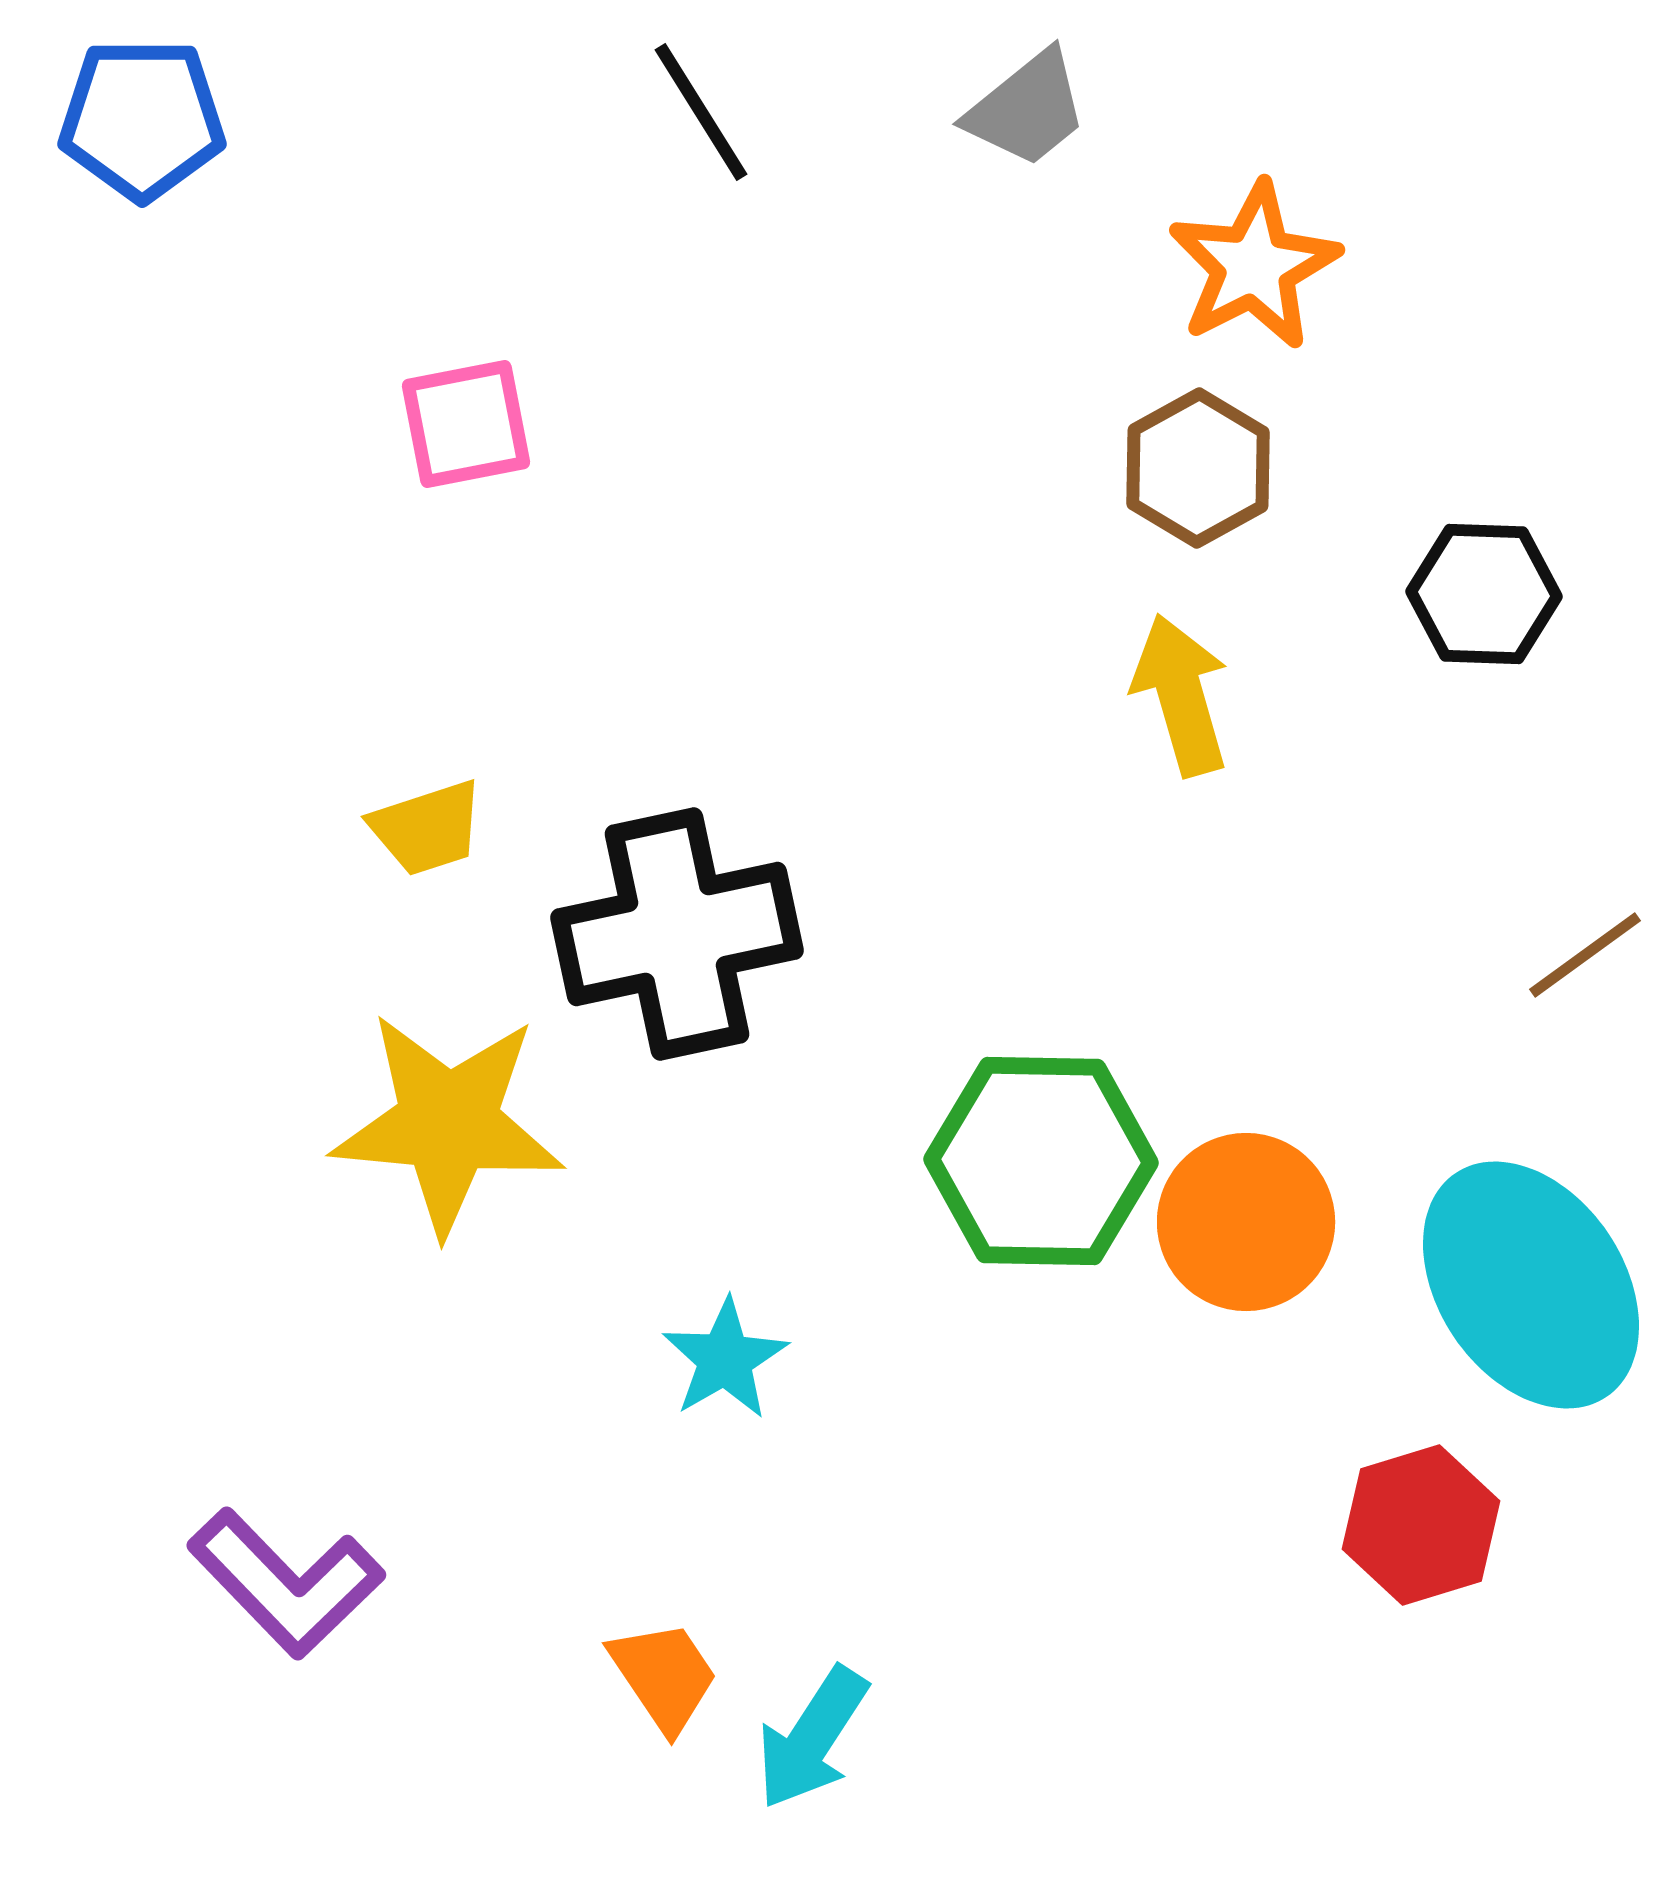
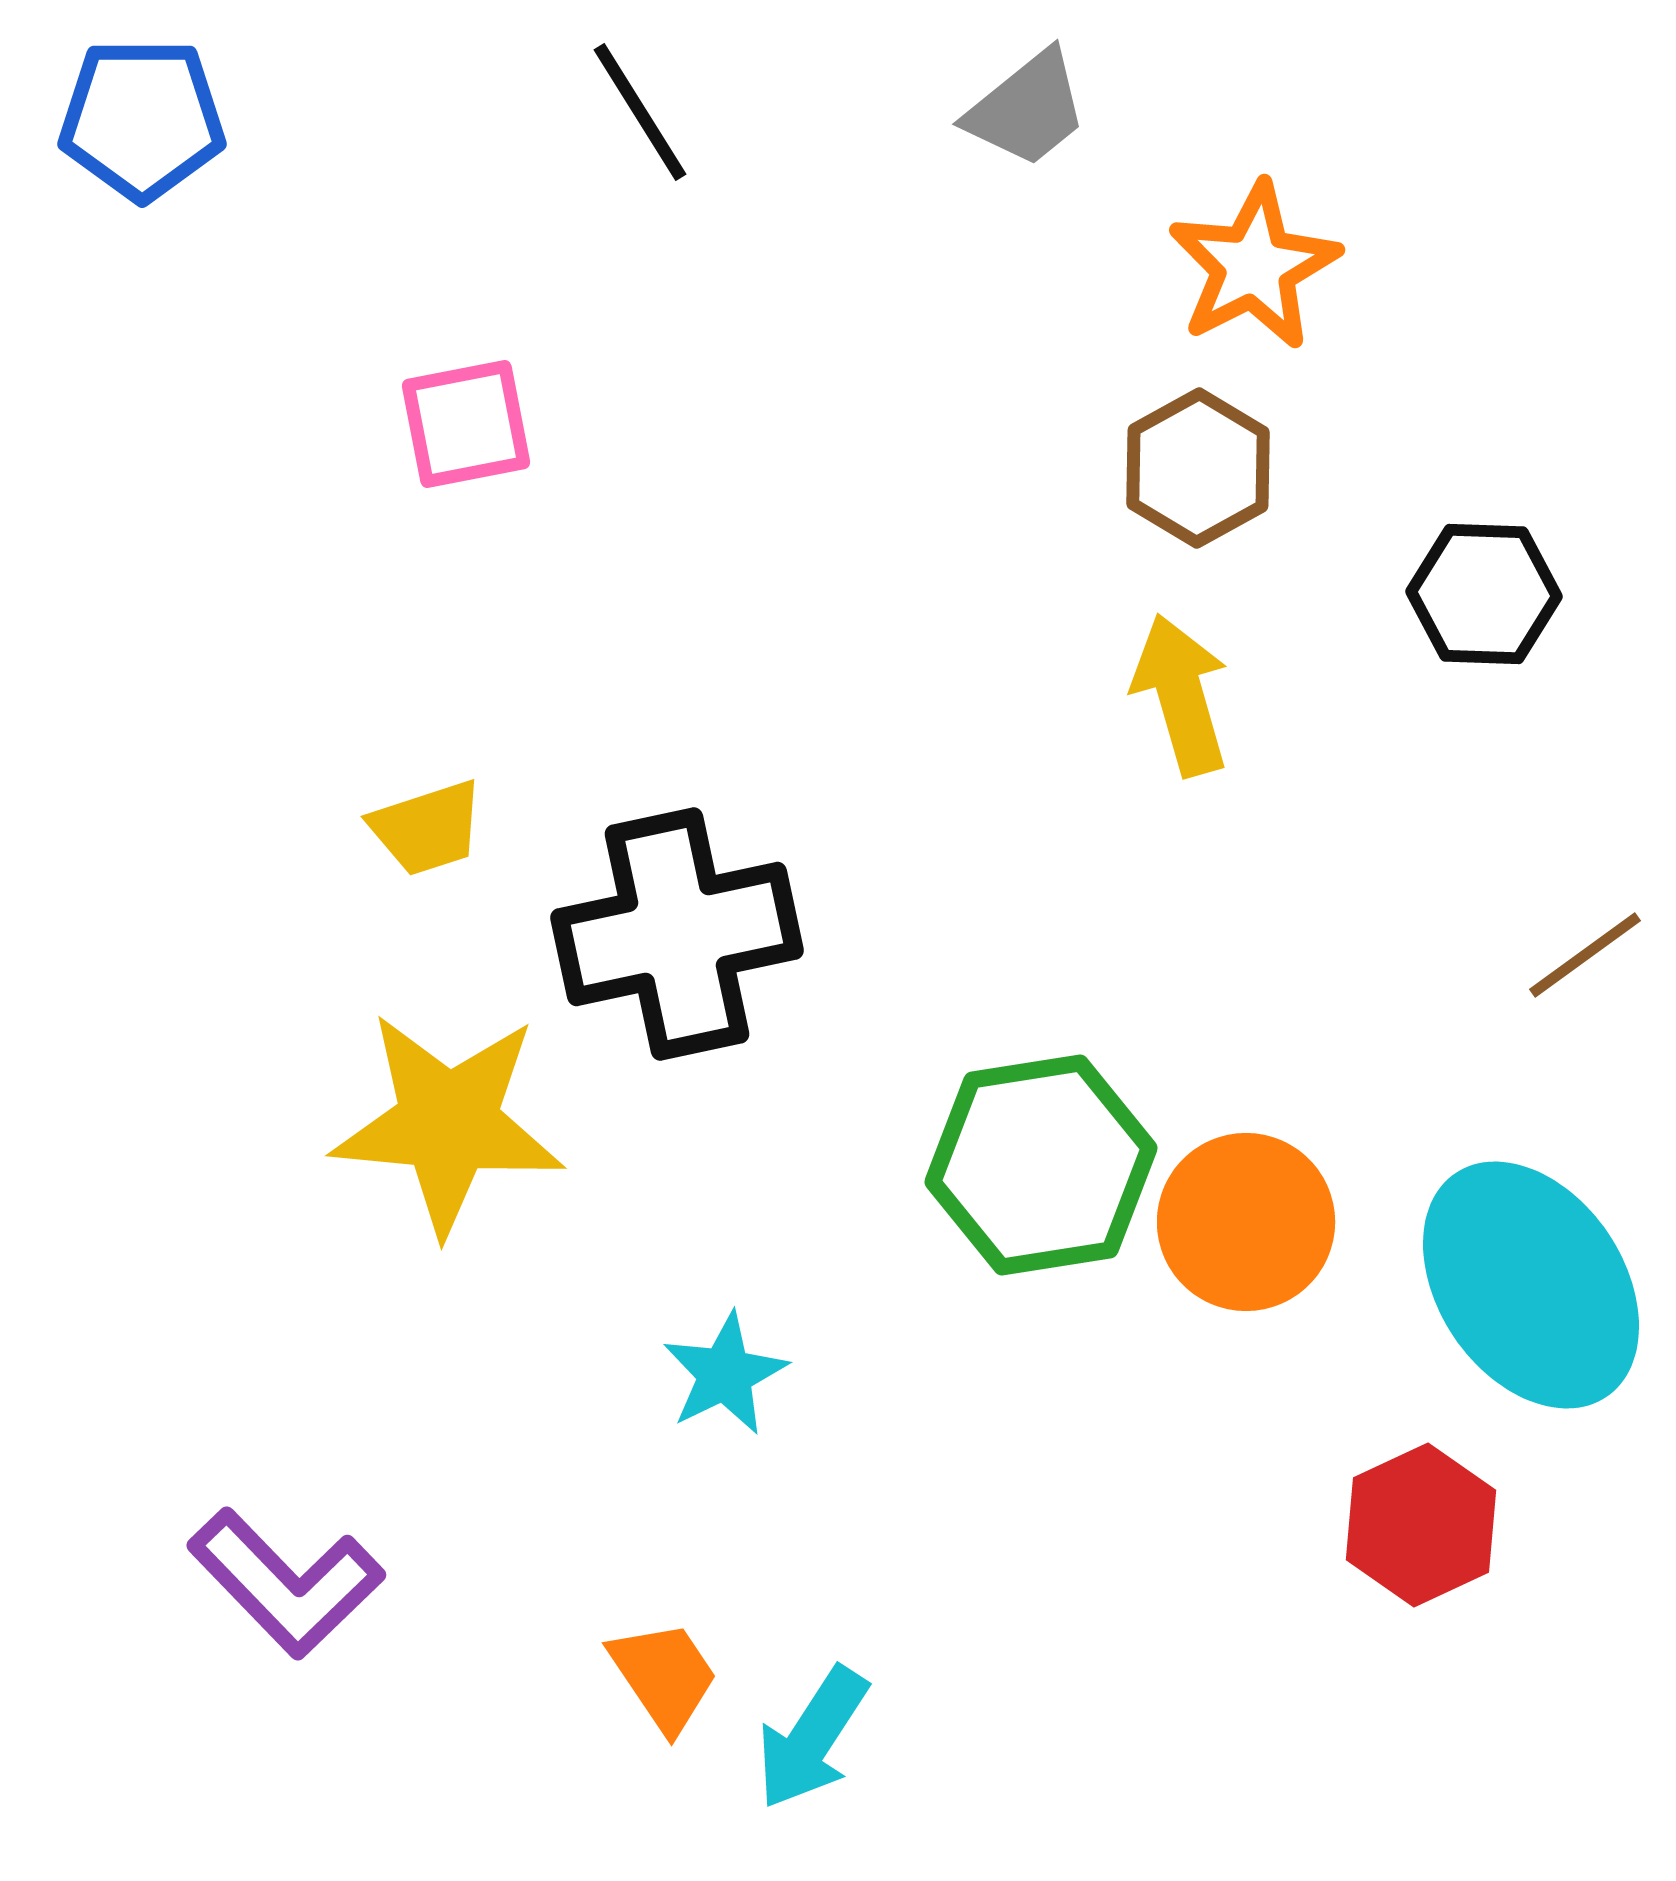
black line: moved 61 px left
green hexagon: moved 4 px down; rotated 10 degrees counterclockwise
cyan star: moved 15 px down; rotated 4 degrees clockwise
red hexagon: rotated 8 degrees counterclockwise
